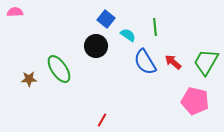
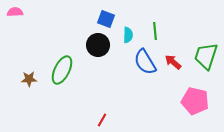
blue square: rotated 18 degrees counterclockwise
green line: moved 4 px down
cyan semicircle: rotated 56 degrees clockwise
black circle: moved 2 px right, 1 px up
green trapezoid: moved 6 px up; rotated 12 degrees counterclockwise
green ellipse: moved 3 px right, 1 px down; rotated 60 degrees clockwise
